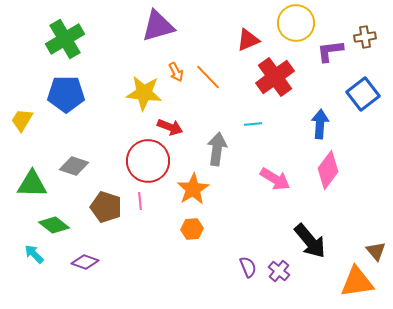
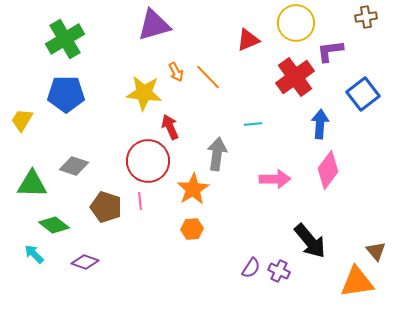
purple triangle: moved 4 px left, 1 px up
brown cross: moved 1 px right, 20 px up
red cross: moved 20 px right
red arrow: rotated 135 degrees counterclockwise
gray arrow: moved 5 px down
pink arrow: rotated 32 degrees counterclockwise
purple semicircle: moved 3 px right, 1 px down; rotated 55 degrees clockwise
purple cross: rotated 15 degrees counterclockwise
